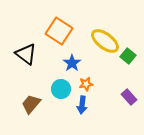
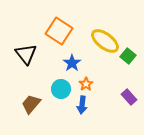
black triangle: rotated 15 degrees clockwise
orange star: rotated 24 degrees counterclockwise
